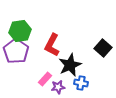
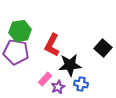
purple pentagon: moved 1 px down; rotated 25 degrees counterclockwise
black star: rotated 20 degrees clockwise
blue cross: moved 1 px down
purple star: rotated 16 degrees counterclockwise
